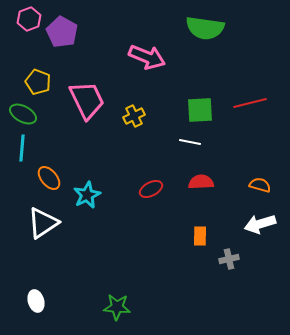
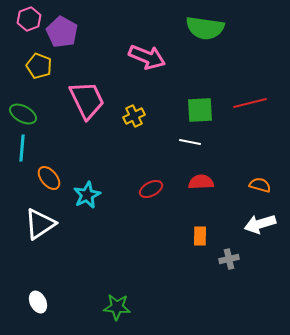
yellow pentagon: moved 1 px right, 16 px up
white triangle: moved 3 px left, 1 px down
white ellipse: moved 2 px right, 1 px down; rotated 10 degrees counterclockwise
